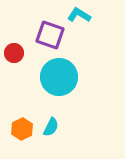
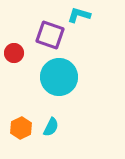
cyan L-shape: rotated 15 degrees counterclockwise
orange hexagon: moved 1 px left, 1 px up
